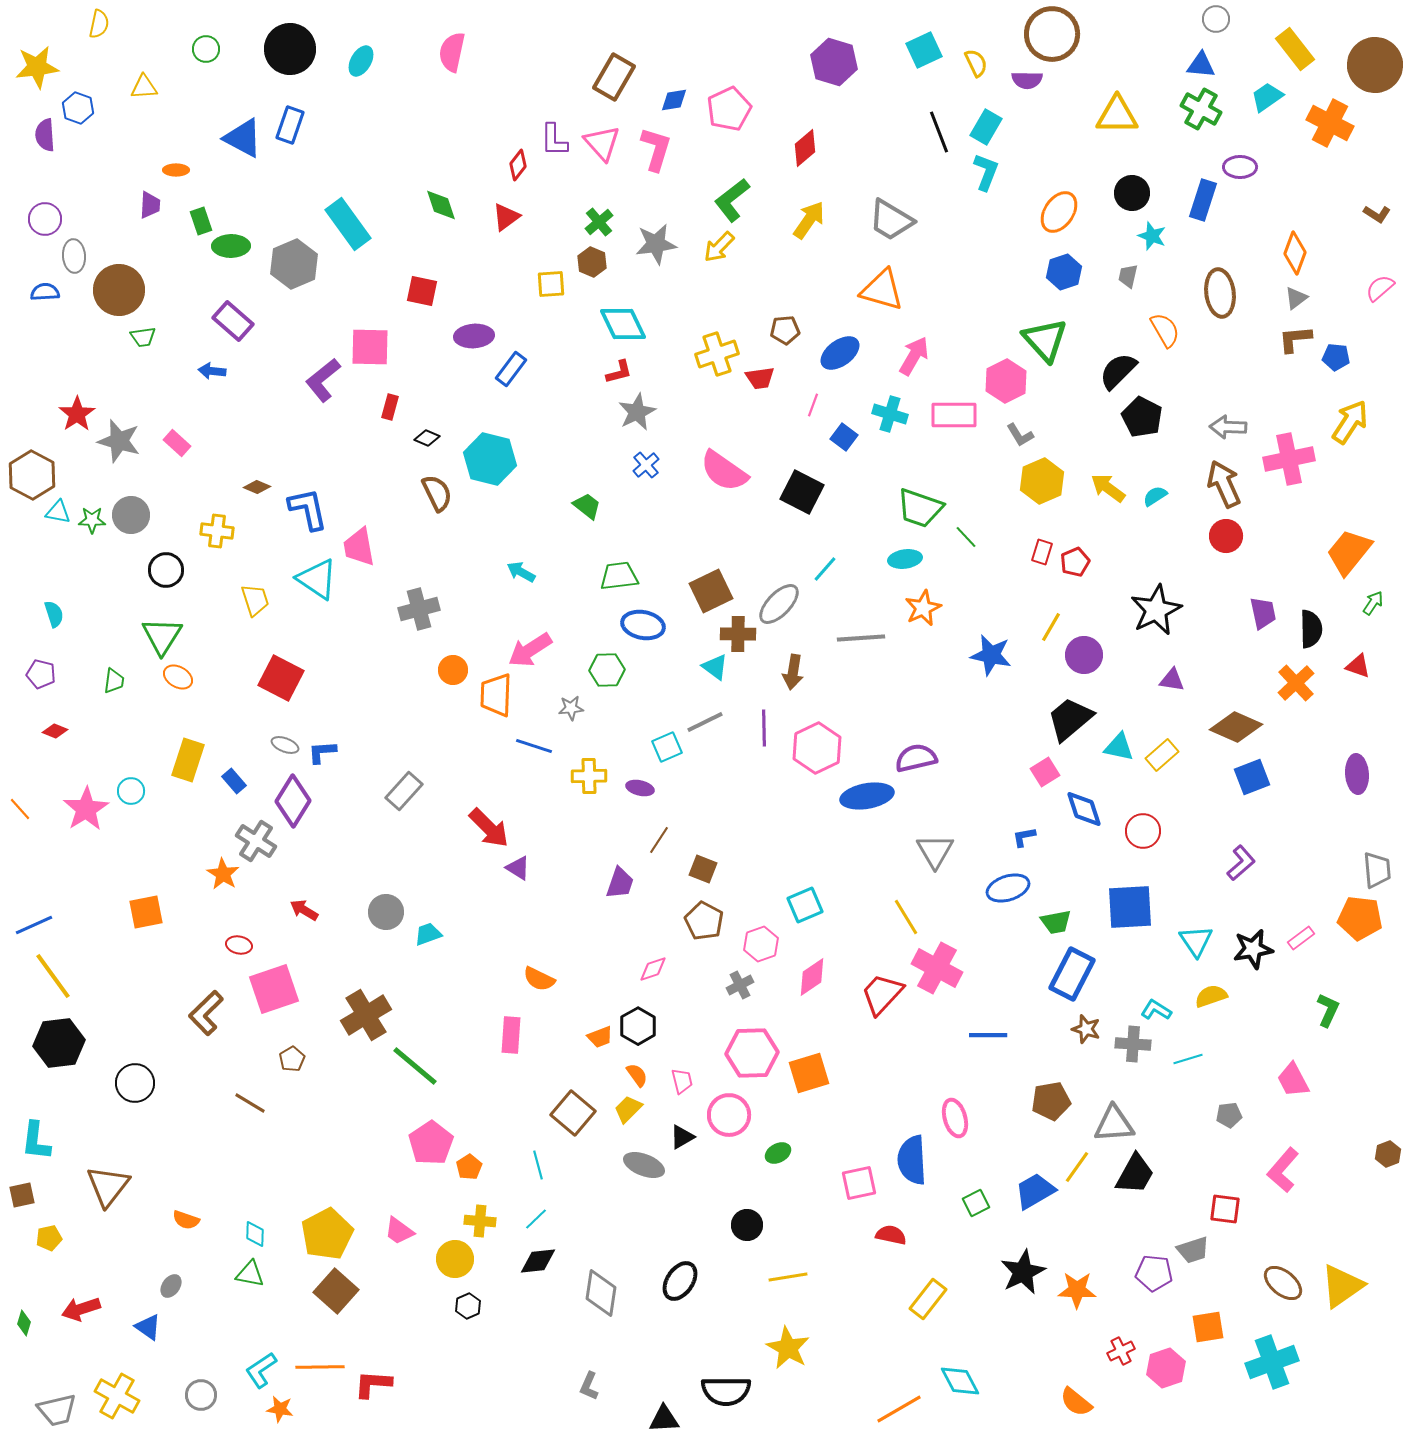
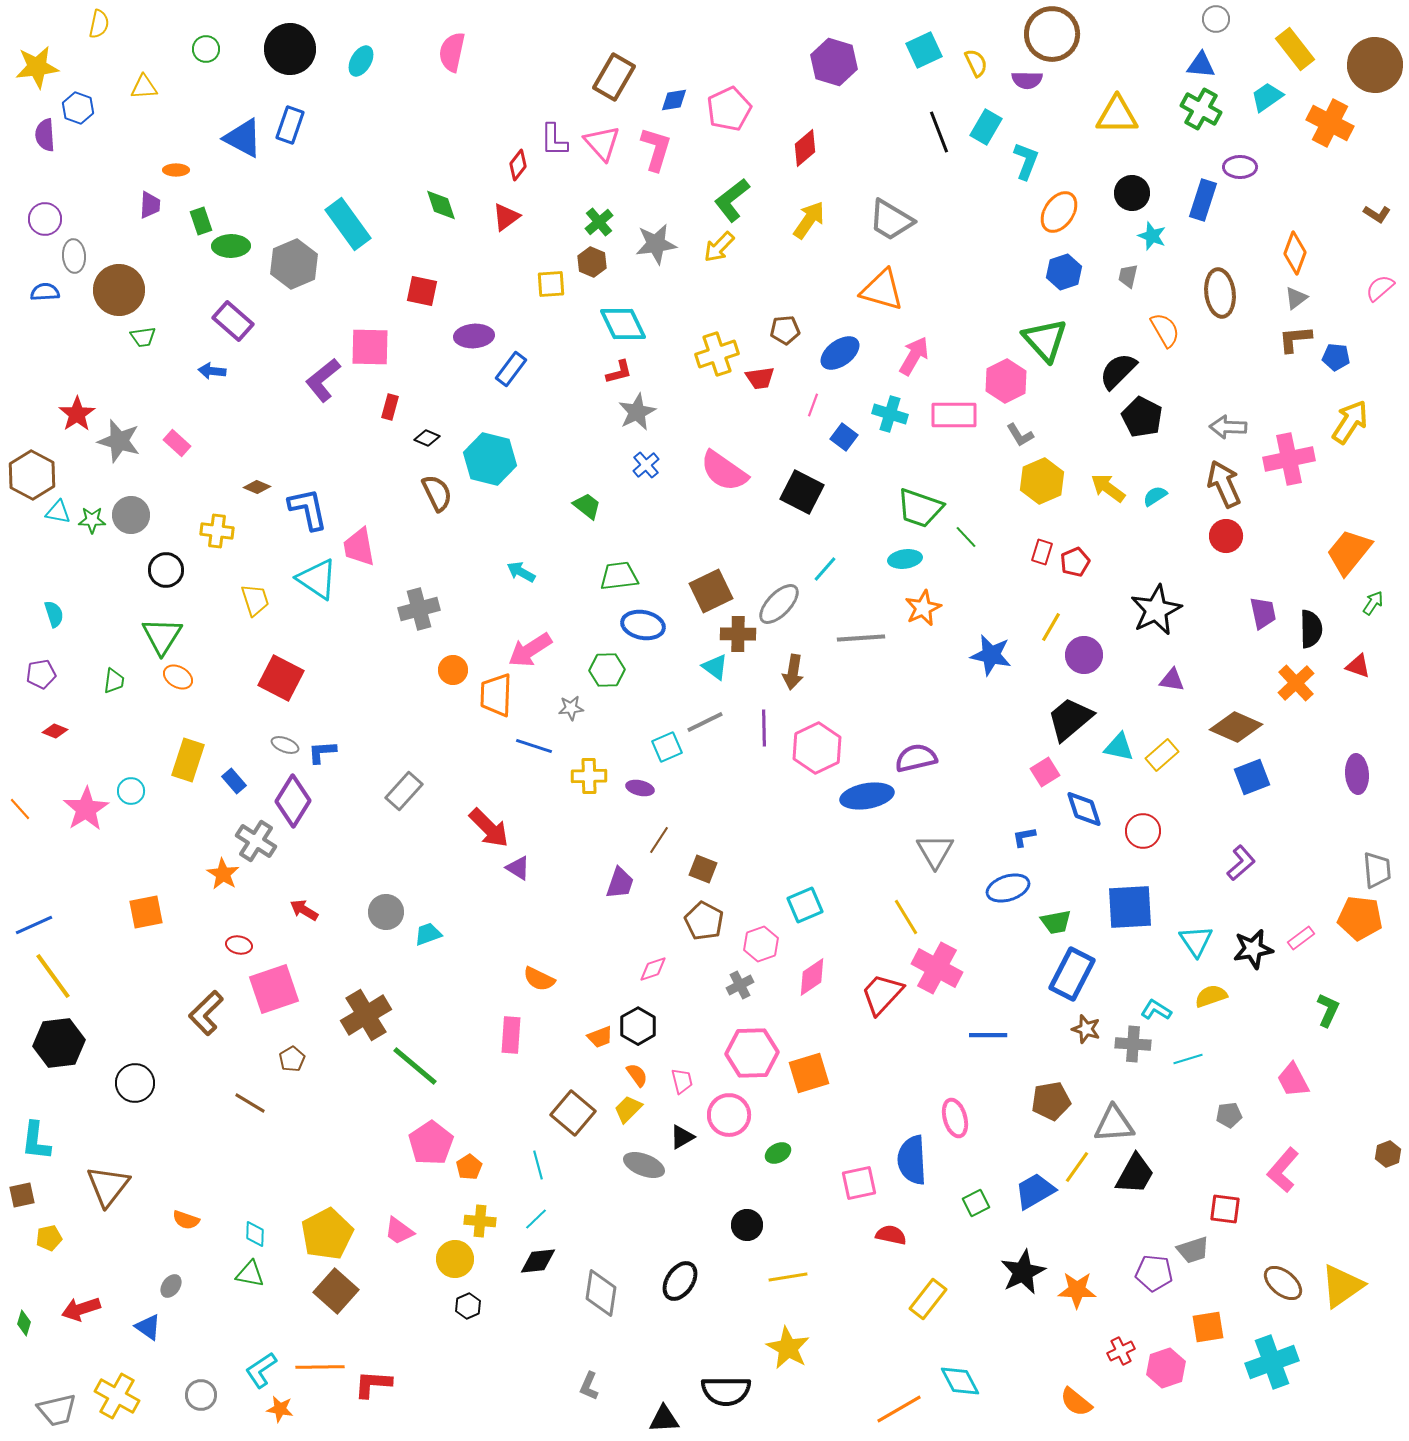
cyan L-shape at (986, 172): moved 40 px right, 11 px up
purple pentagon at (41, 674): rotated 24 degrees counterclockwise
